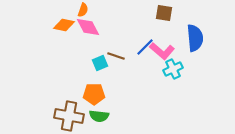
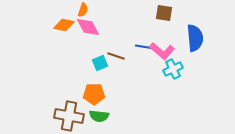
blue line: rotated 54 degrees clockwise
